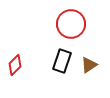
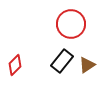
black rectangle: rotated 20 degrees clockwise
brown triangle: moved 2 px left
